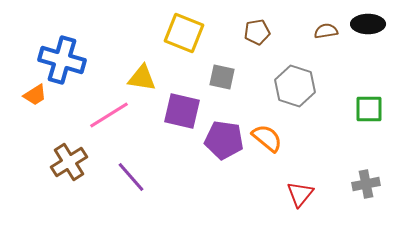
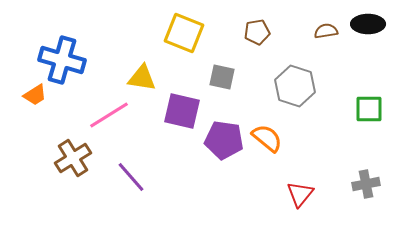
brown cross: moved 4 px right, 4 px up
